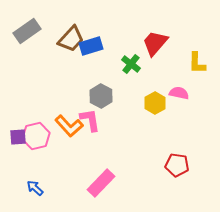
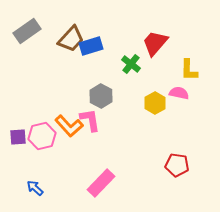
yellow L-shape: moved 8 px left, 7 px down
pink hexagon: moved 6 px right
